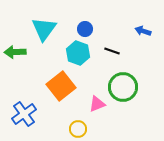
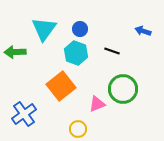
blue circle: moved 5 px left
cyan hexagon: moved 2 px left
green circle: moved 2 px down
